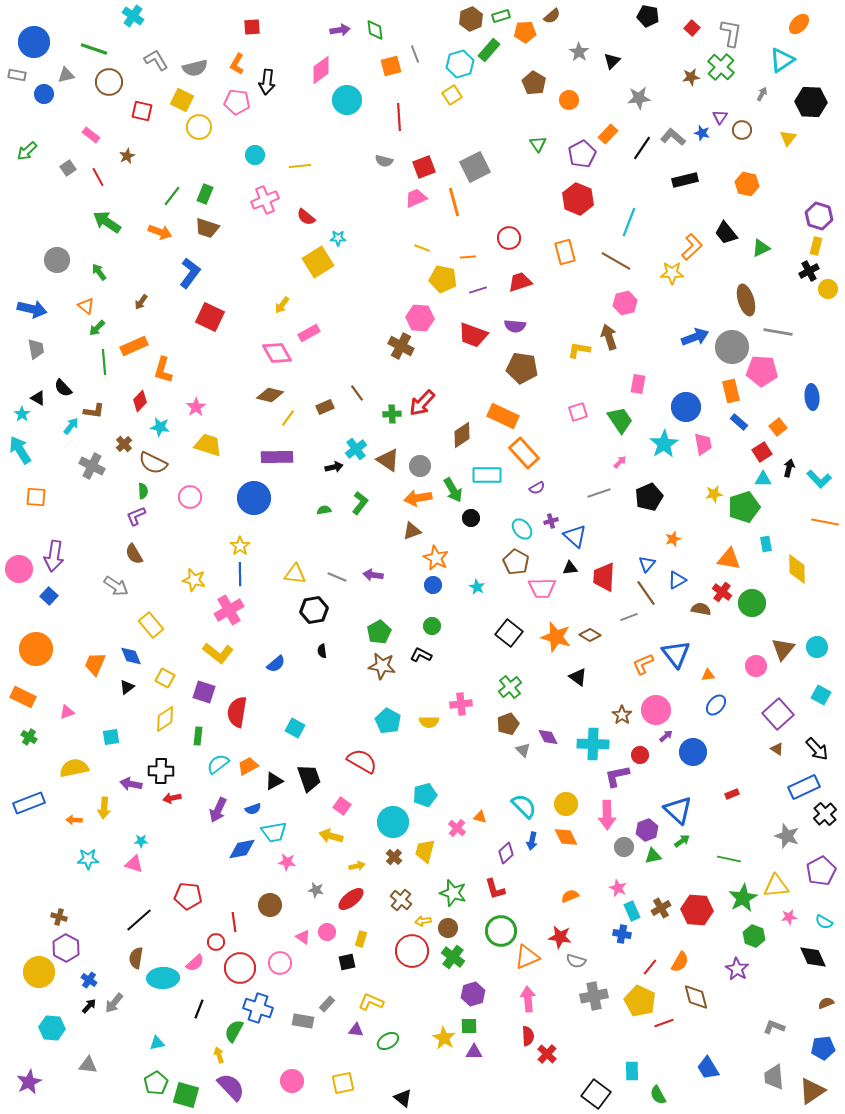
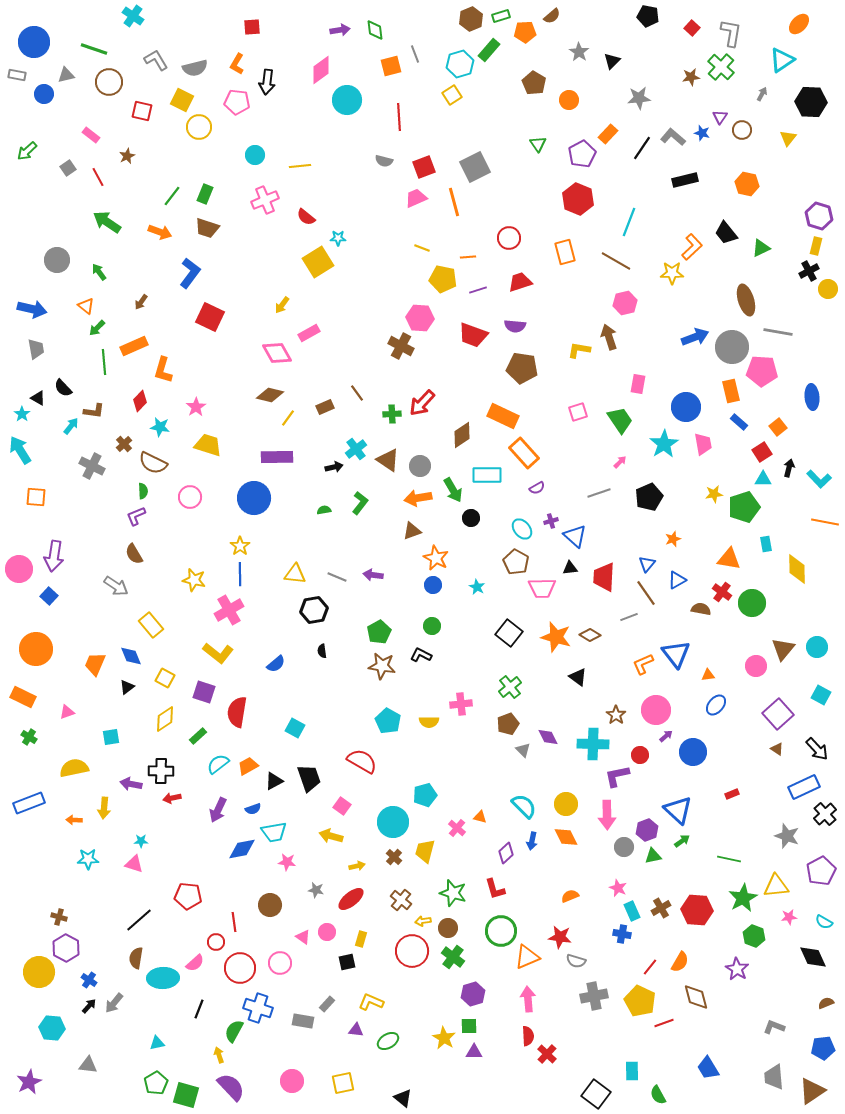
brown star at (622, 715): moved 6 px left
green rectangle at (198, 736): rotated 42 degrees clockwise
